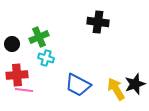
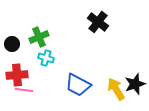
black cross: rotated 30 degrees clockwise
